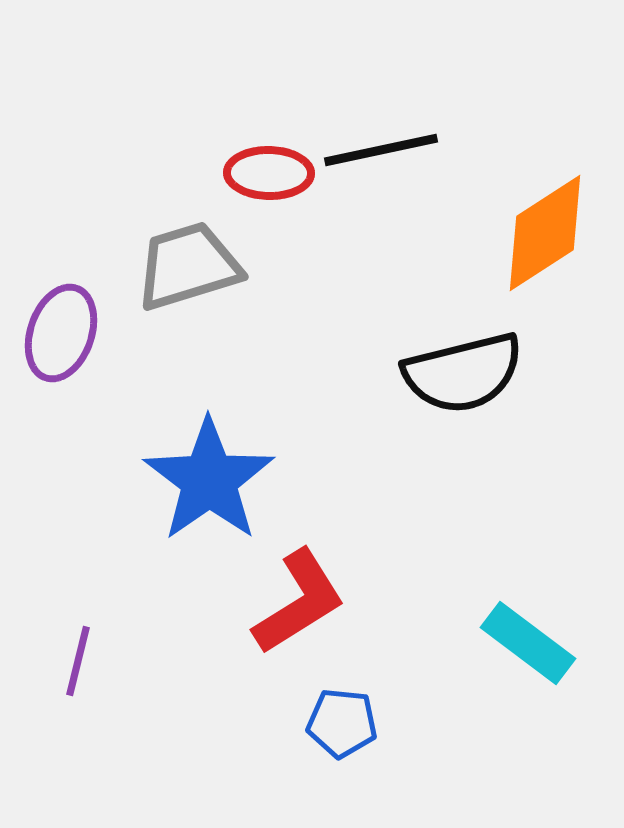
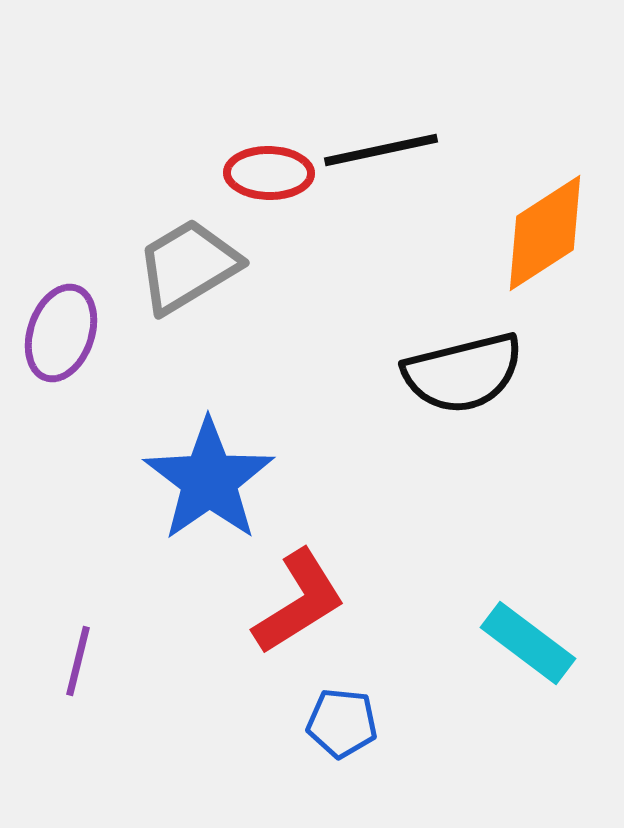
gray trapezoid: rotated 14 degrees counterclockwise
